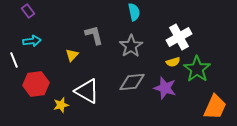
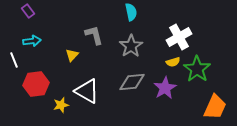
cyan semicircle: moved 3 px left
purple star: rotated 25 degrees clockwise
